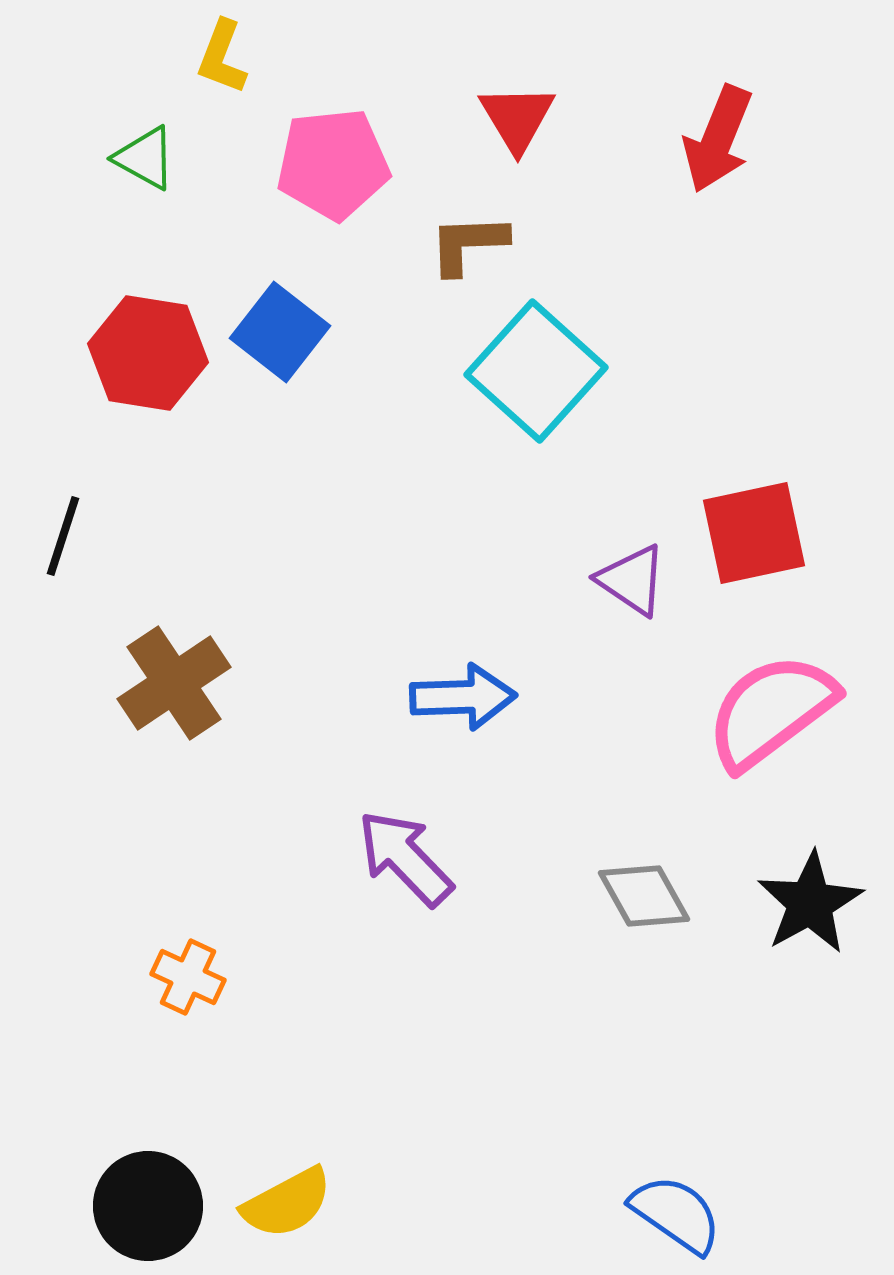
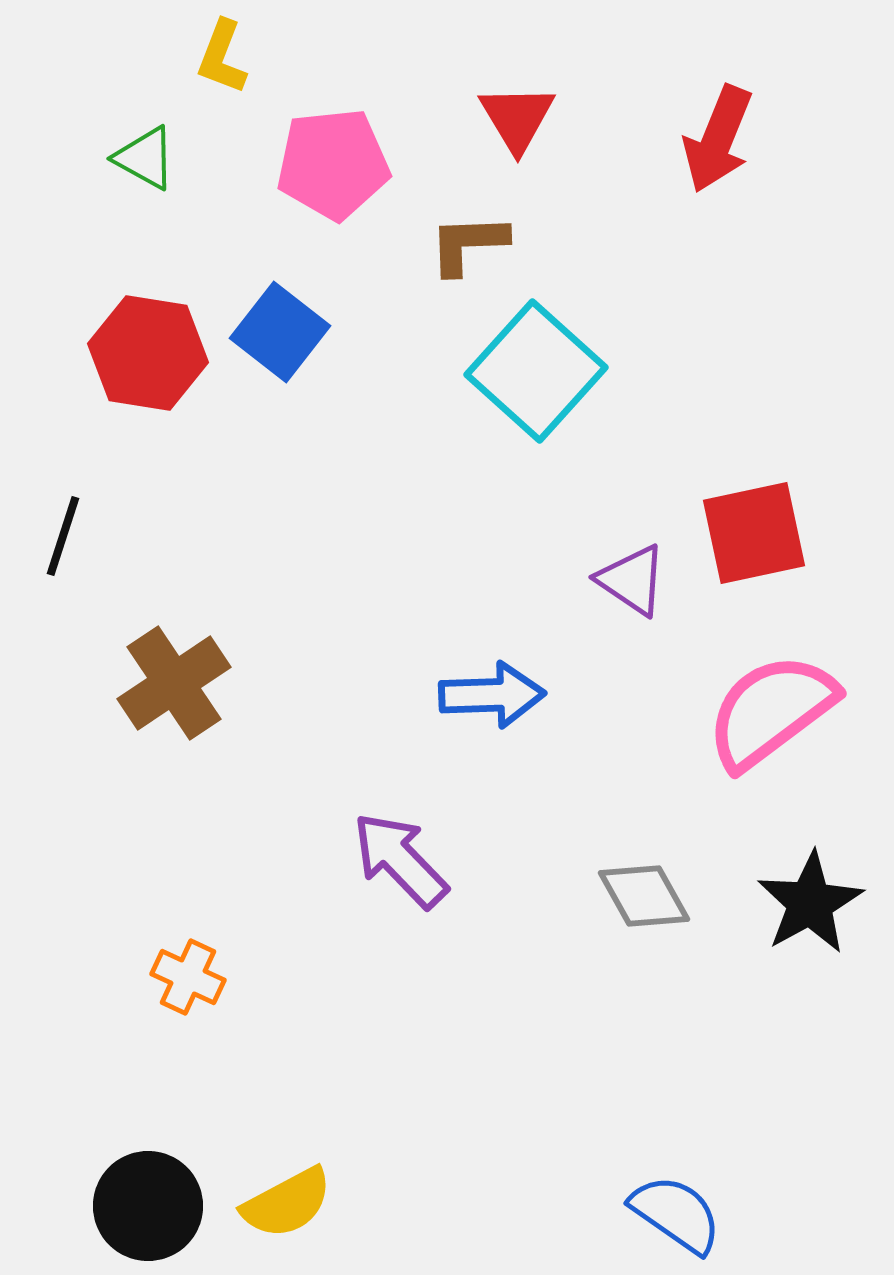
blue arrow: moved 29 px right, 2 px up
purple arrow: moved 5 px left, 2 px down
